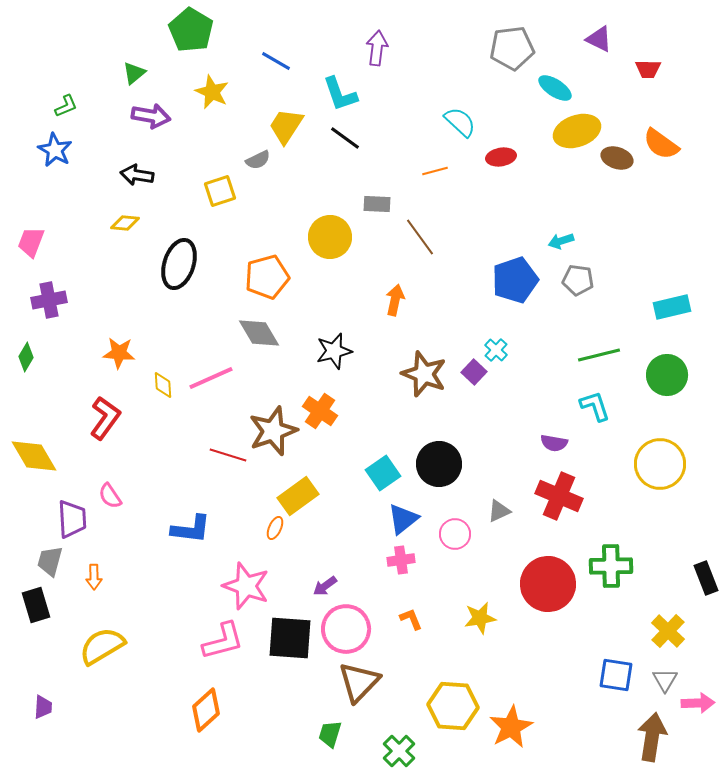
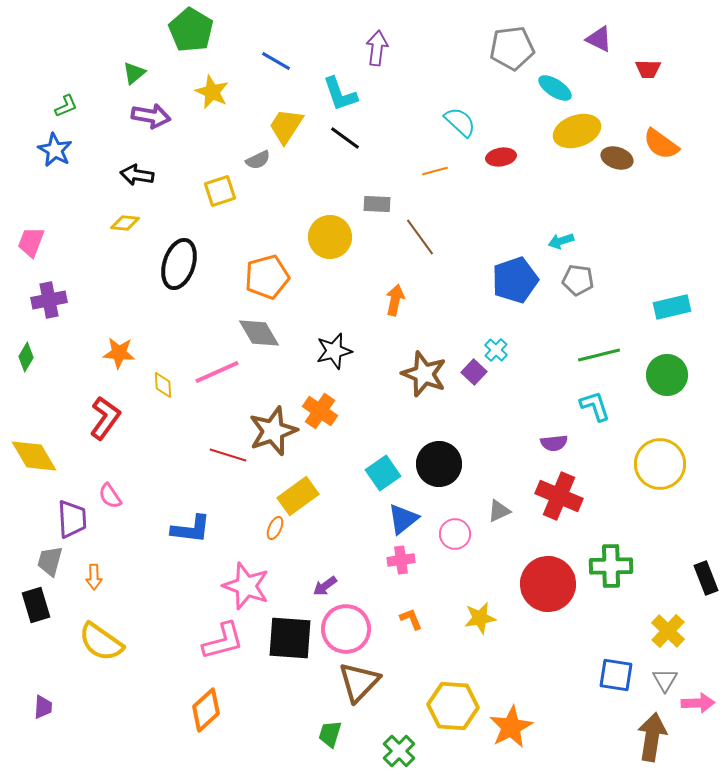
pink line at (211, 378): moved 6 px right, 6 px up
purple semicircle at (554, 443): rotated 16 degrees counterclockwise
yellow semicircle at (102, 646): moved 1 px left, 4 px up; rotated 114 degrees counterclockwise
